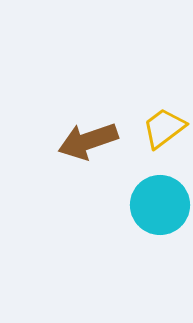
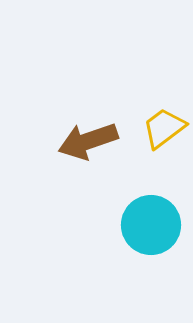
cyan circle: moved 9 px left, 20 px down
